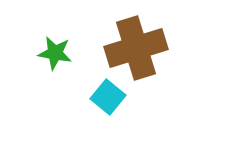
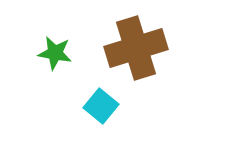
cyan square: moved 7 px left, 9 px down
